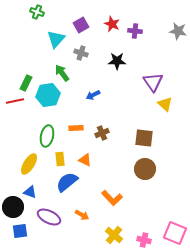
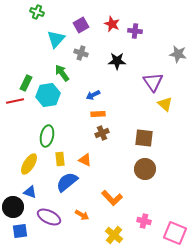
gray star: moved 23 px down
orange rectangle: moved 22 px right, 14 px up
pink cross: moved 19 px up
